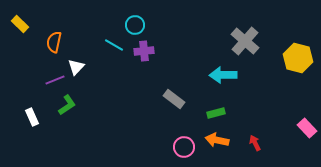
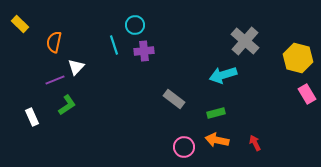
cyan line: rotated 42 degrees clockwise
cyan arrow: rotated 16 degrees counterclockwise
pink rectangle: moved 34 px up; rotated 12 degrees clockwise
